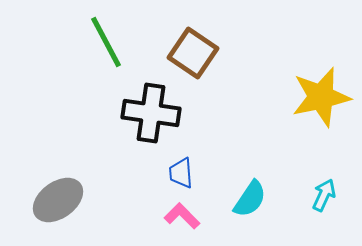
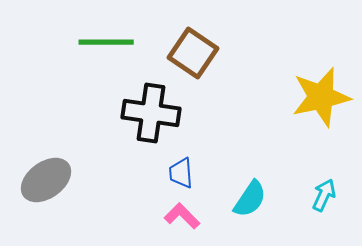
green line: rotated 62 degrees counterclockwise
gray ellipse: moved 12 px left, 20 px up
